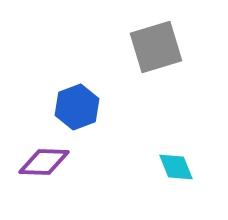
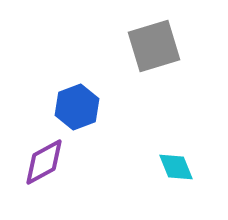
gray square: moved 2 px left, 1 px up
purple diamond: rotated 30 degrees counterclockwise
